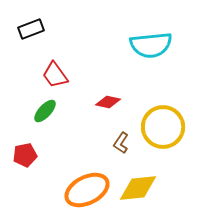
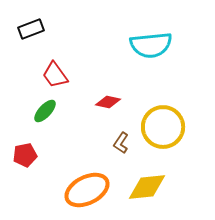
yellow diamond: moved 9 px right, 1 px up
